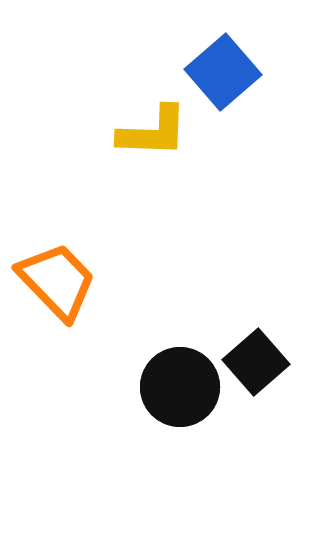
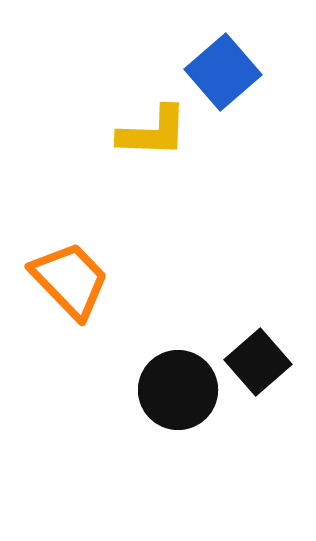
orange trapezoid: moved 13 px right, 1 px up
black square: moved 2 px right
black circle: moved 2 px left, 3 px down
